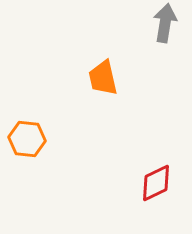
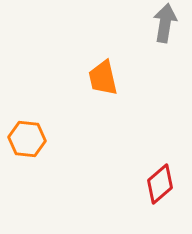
red diamond: moved 4 px right, 1 px down; rotated 15 degrees counterclockwise
